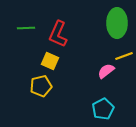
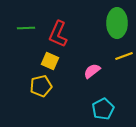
pink semicircle: moved 14 px left
